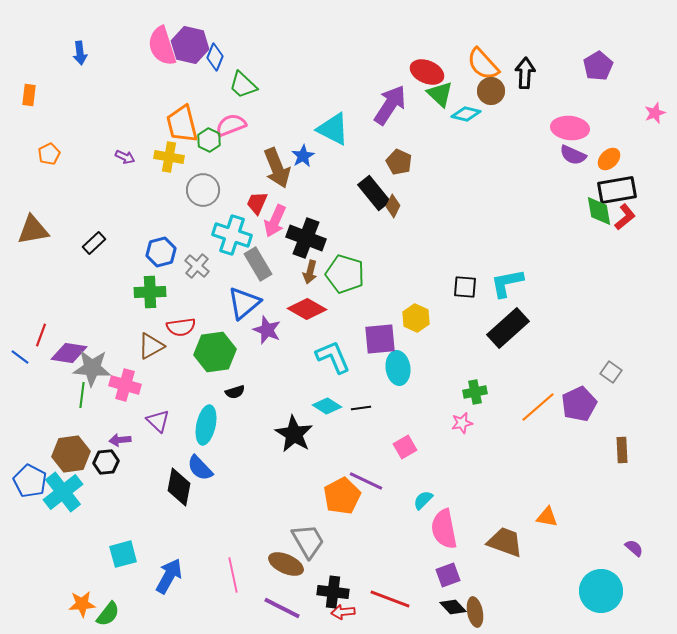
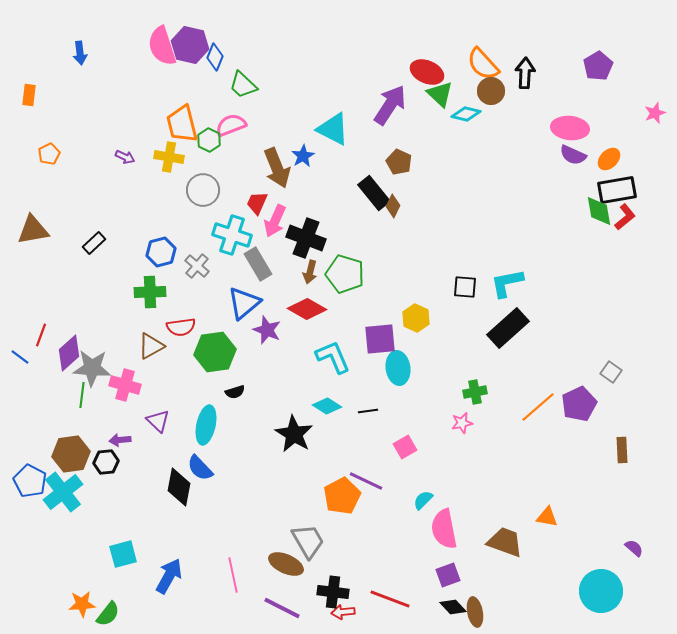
purple diamond at (69, 353): rotated 51 degrees counterclockwise
black line at (361, 408): moved 7 px right, 3 px down
